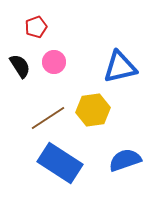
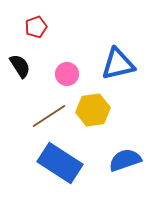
pink circle: moved 13 px right, 12 px down
blue triangle: moved 2 px left, 3 px up
brown line: moved 1 px right, 2 px up
